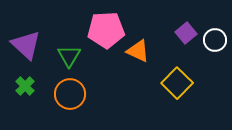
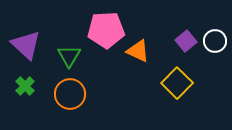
purple square: moved 8 px down
white circle: moved 1 px down
